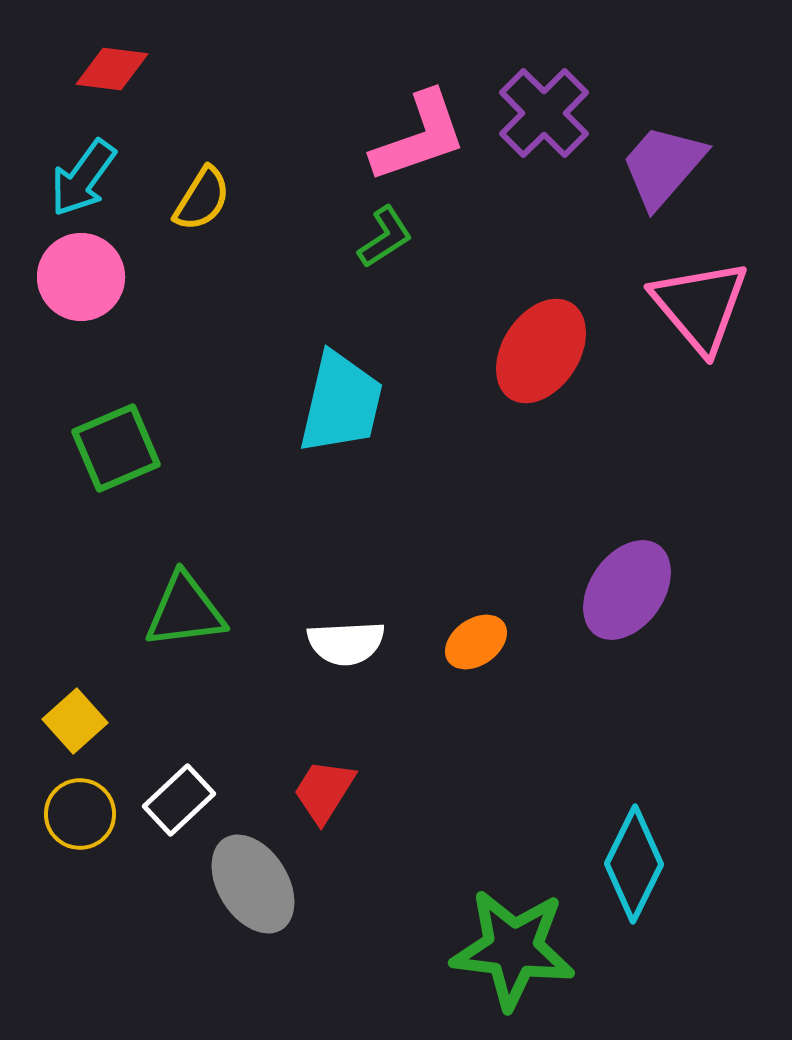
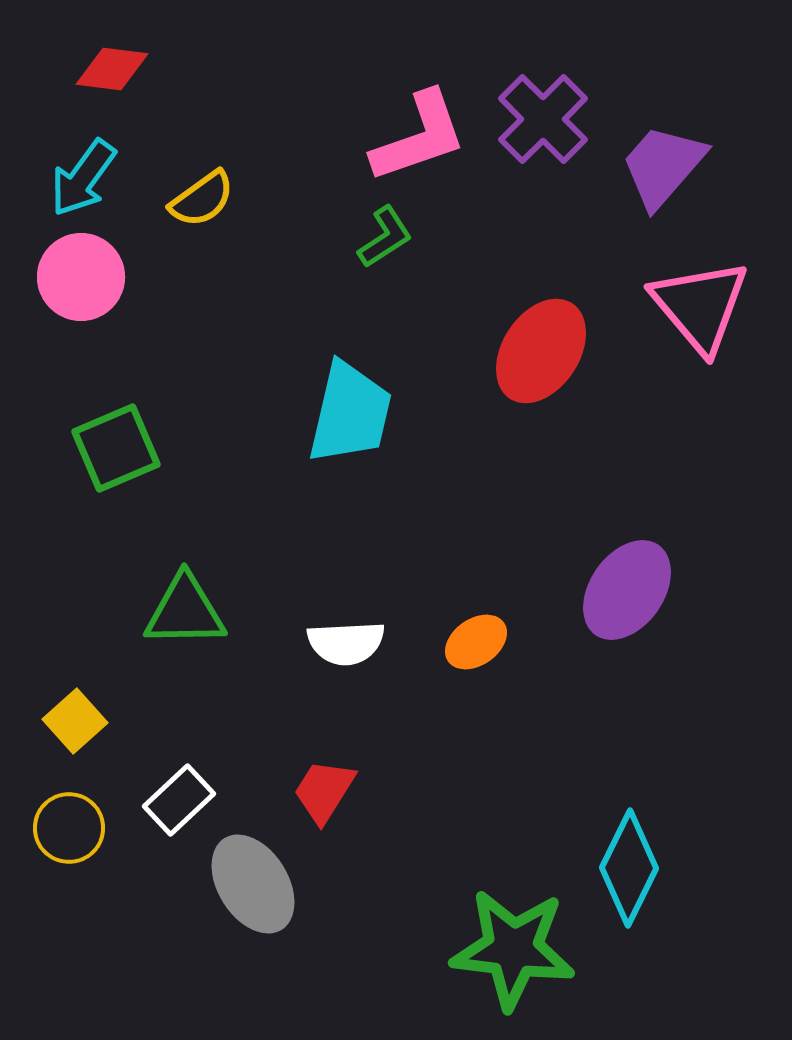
purple cross: moved 1 px left, 6 px down
yellow semicircle: rotated 22 degrees clockwise
cyan trapezoid: moved 9 px right, 10 px down
green triangle: rotated 6 degrees clockwise
yellow circle: moved 11 px left, 14 px down
cyan diamond: moved 5 px left, 4 px down
